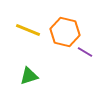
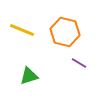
yellow line: moved 6 px left
purple line: moved 6 px left, 11 px down
